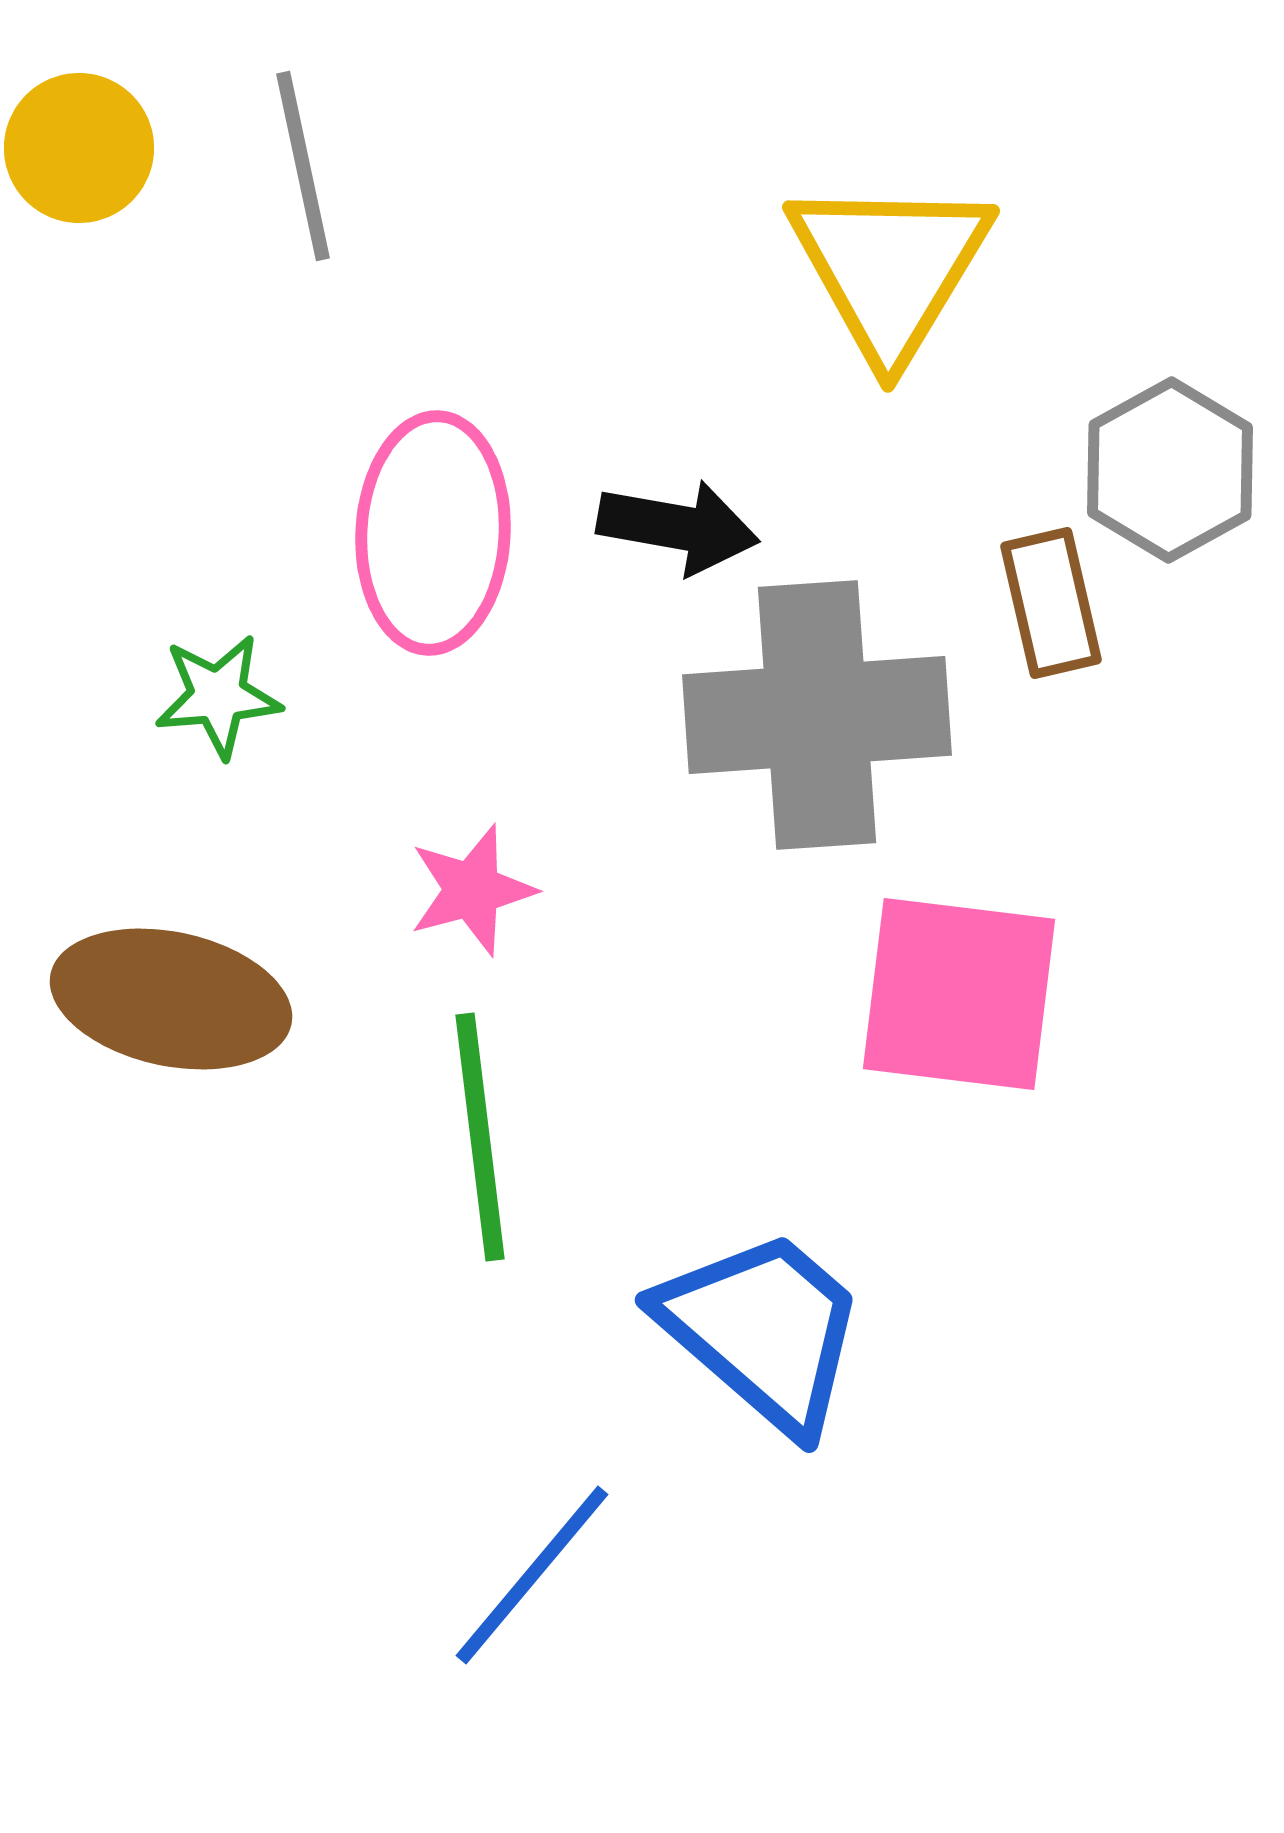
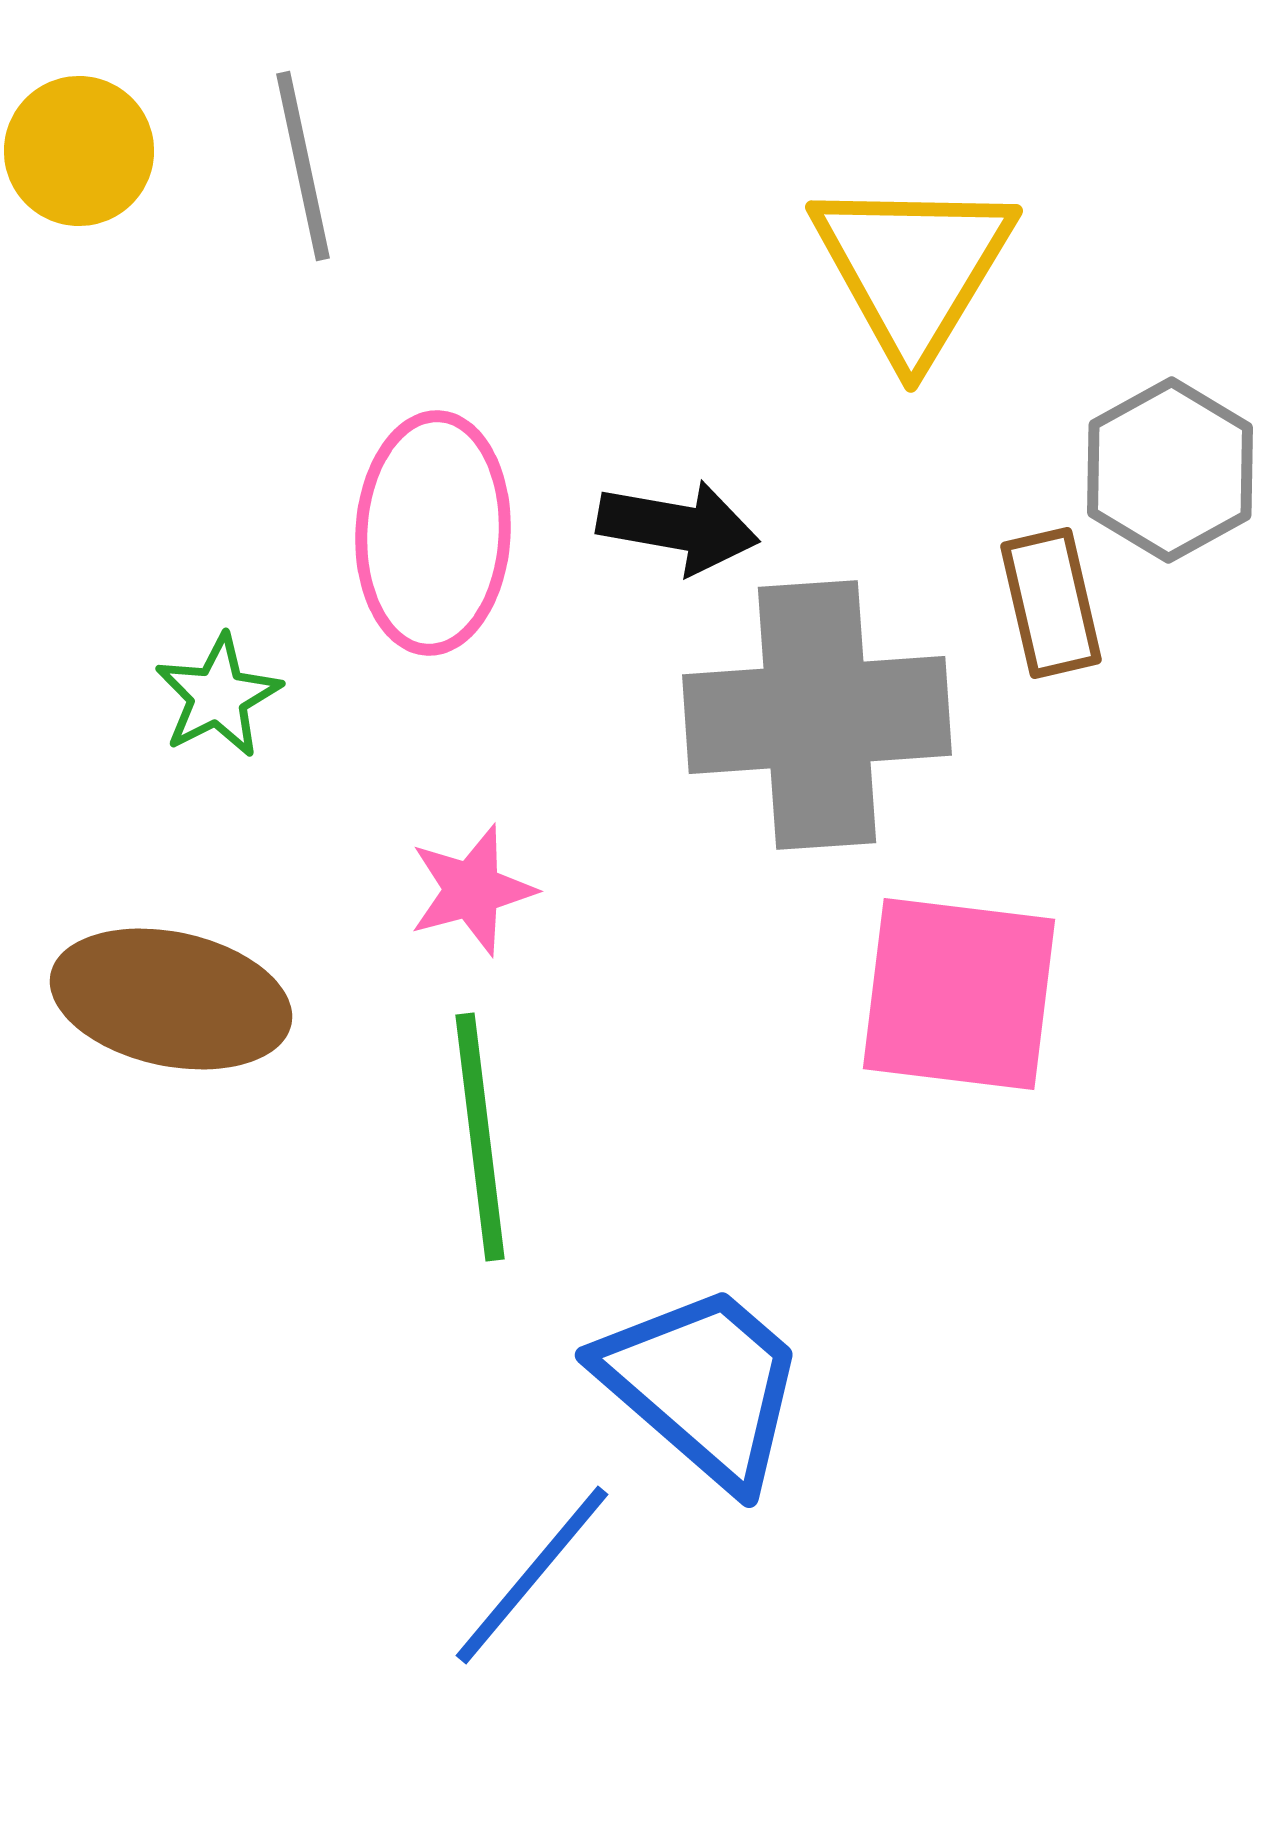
yellow circle: moved 3 px down
yellow triangle: moved 23 px right
green star: rotated 22 degrees counterclockwise
blue trapezoid: moved 60 px left, 55 px down
